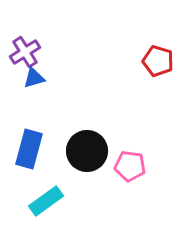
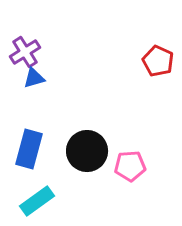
red pentagon: rotated 8 degrees clockwise
pink pentagon: rotated 12 degrees counterclockwise
cyan rectangle: moved 9 px left
